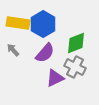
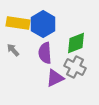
purple semicircle: rotated 135 degrees clockwise
